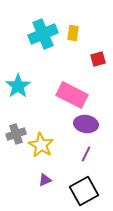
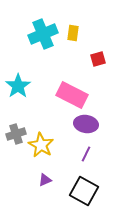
black square: rotated 32 degrees counterclockwise
